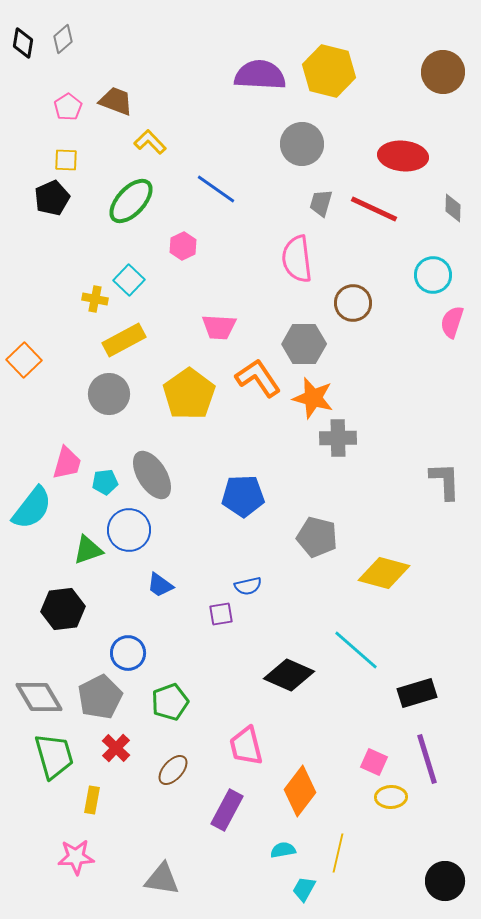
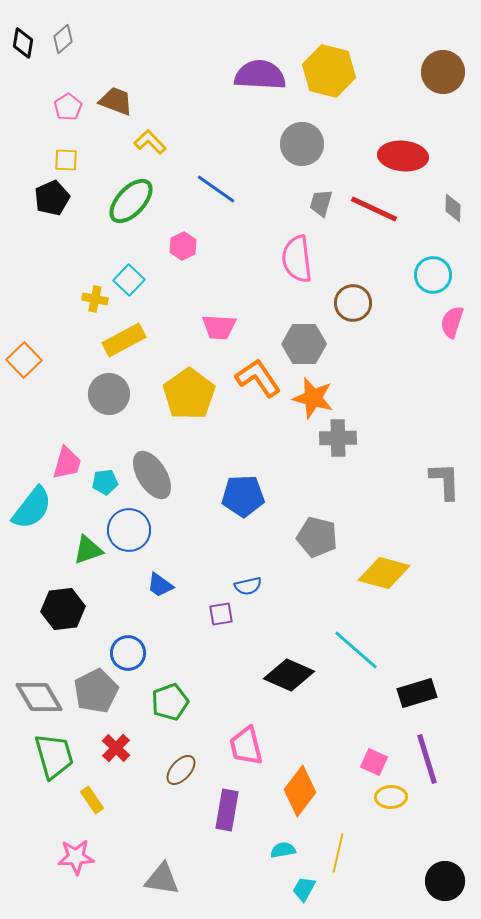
gray pentagon at (100, 697): moved 4 px left, 6 px up
brown ellipse at (173, 770): moved 8 px right
yellow rectangle at (92, 800): rotated 44 degrees counterclockwise
purple rectangle at (227, 810): rotated 18 degrees counterclockwise
